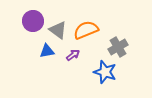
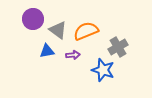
purple circle: moved 2 px up
orange semicircle: moved 1 px down
purple arrow: rotated 32 degrees clockwise
blue star: moved 2 px left, 2 px up
